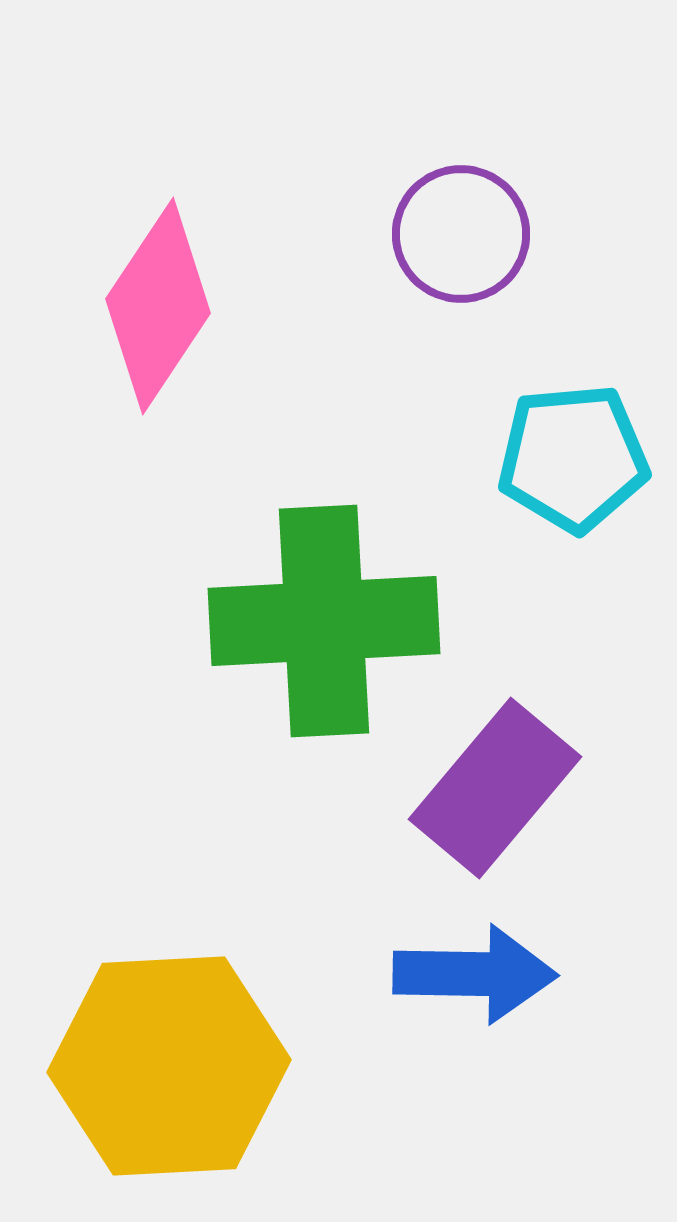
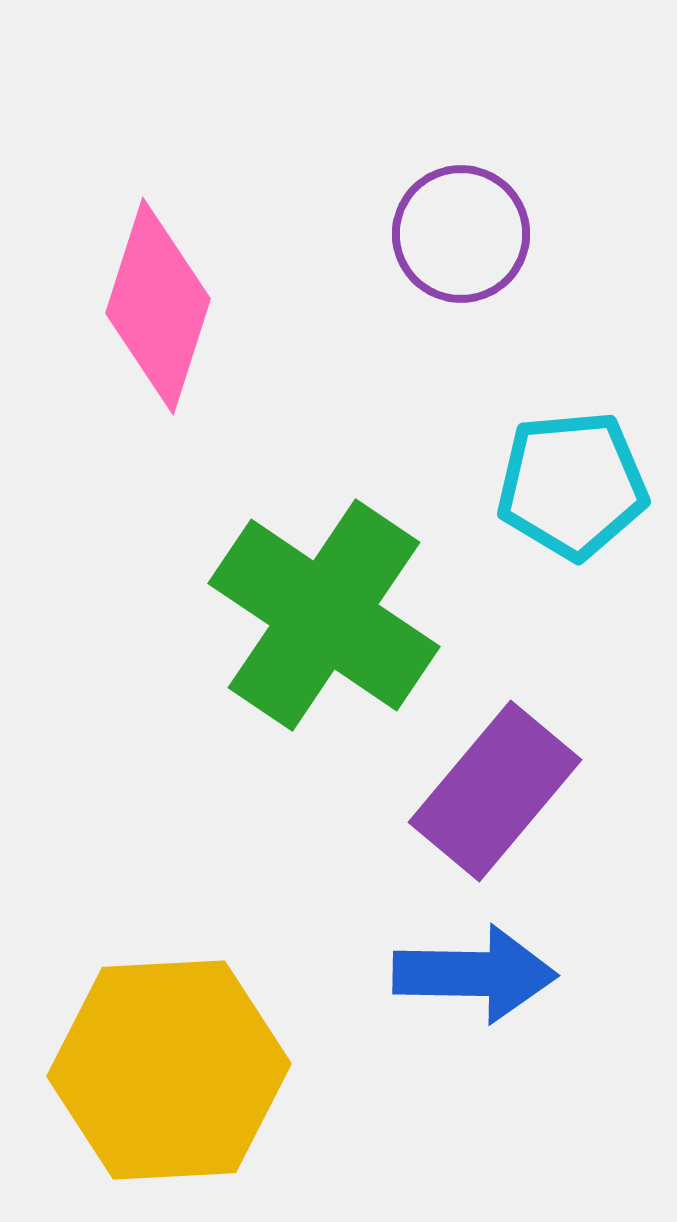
pink diamond: rotated 16 degrees counterclockwise
cyan pentagon: moved 1 px left, 27 px down
green cross: moved 6 px up; rotated 37 degrees clockwise
purple rectangle: moved 3 px down
yellow hexagon: moved 4 px down
